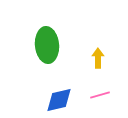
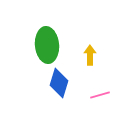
yellow arrow: moved 8 px left, 3 px up
blue diamond: moved 17 px up; rotated 60 degrees counterclockwise
